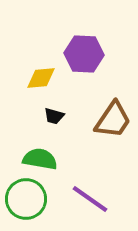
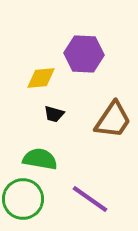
black trapezoid: moved 2 px up
green circle: moved 3 px left
